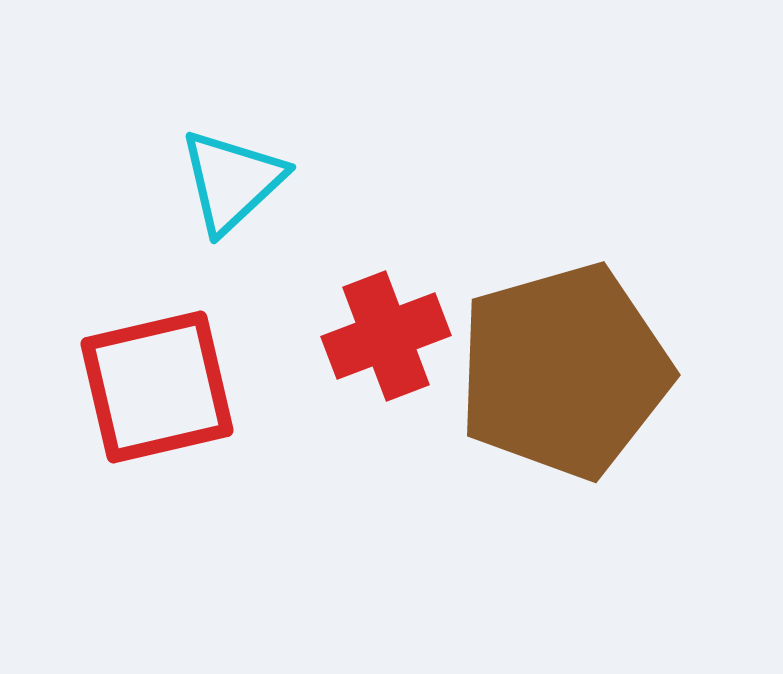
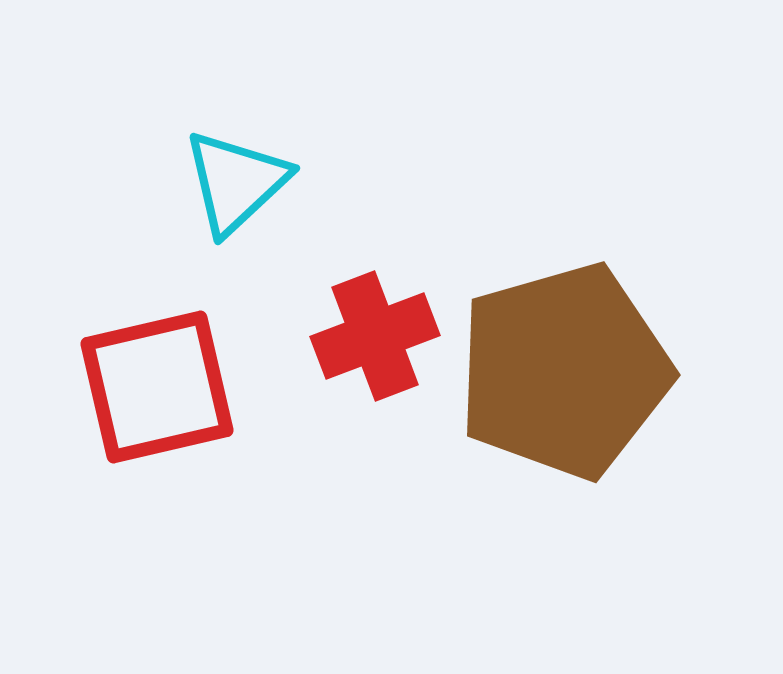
cyan triangle: moved 4 px right, 1 px down
red cross: moved 11 px left
